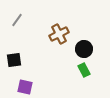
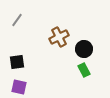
brown cross: moved 3 px down
black square: moved 3 px right, 2 px down
purple square: moved 6 px left
